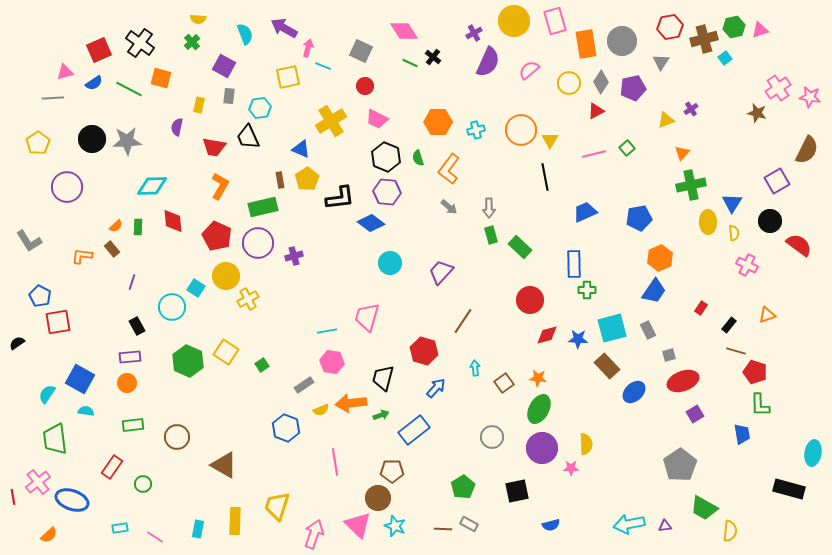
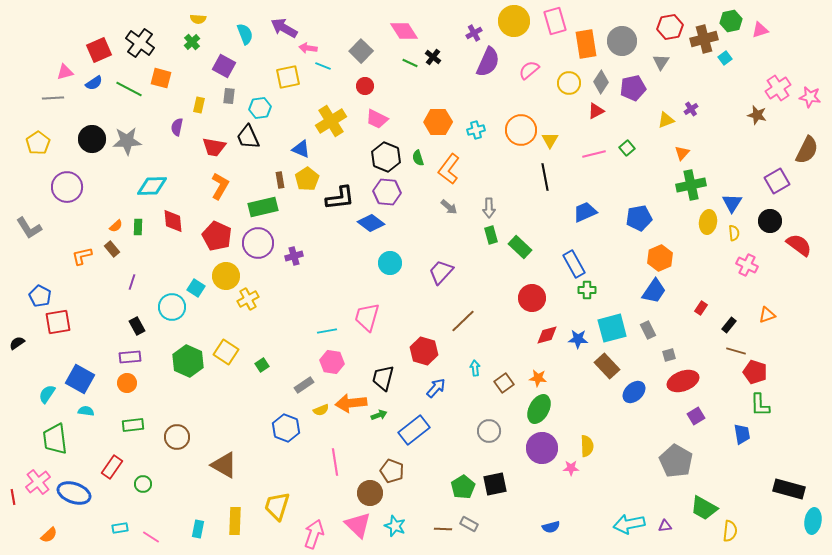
green hexagon at (734, 27): moved 3 px left, 6 px up
pink arrow at (308, 48): rotated 96 degrees counterclockwise
gray square at (361, 51): rotated 20 degrees clockwise
brown star at (757, 113): moved 2 px down
yellow ellipse at (708, 222): rotated 10 degrees clockwise
gray L-shape at (29, 241): moved 13 px up
orange L-shape at (82, 256): rotated 20 degrees counterclockwise
blue rectangle at (574, 264): rotated 28 degrees counterclockwise
red circle at (530, 300): moved 2 px right, 2 px up
brown line at (463, 321): rotated 12 degrees clockwise
purple square at (695, 414): moved 1 px right, 2 px down
green arrow at (381, 415): moved 2 px left
gray circle at (492, 437): moved 3 px left, 6 px up
yellow semicircle at (586, 444): moved 1 px right, 2 px down
cyan ellipse at (813, 453): moved 68 px down
gray pentagon at (680, 465): moved 4 px left, 4 px up; rotated 8 degrees counterclockwise
brown pentagon at (392, 471): rotated 20 degrees clockwise
black square at (517, 491): moved 22 px left, 7 px up
brown circle at (378, 498): moved 8 px left, 5 px up
blue ellipse at (72, 500): moved 2 px right, 7 px up
blue semicircle at (551, 525): moved 2 px down
pink line at (155, 537): moved 4 px left
